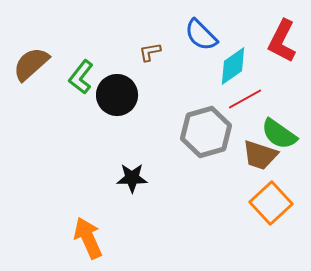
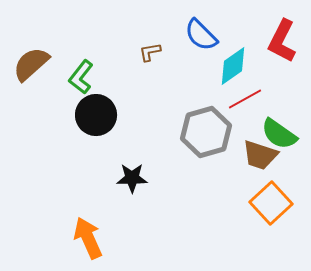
black circle: moved 21 px left, 20 px down
